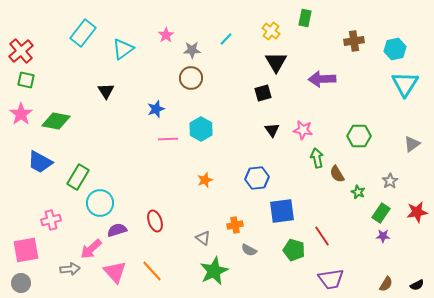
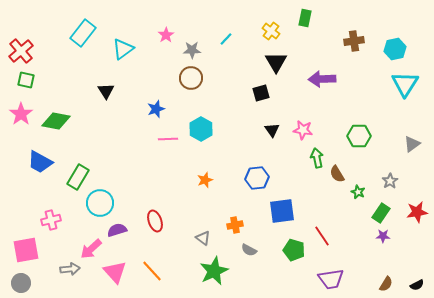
black square at (263, 93): moved 2 px left
